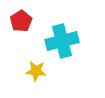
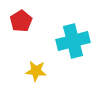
cyan cross: moved 11 px right
